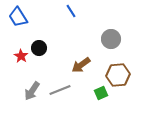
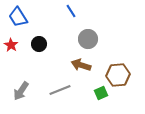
gray circle: moved 23 px left
black circle: moved 4 px up
red star: moved 10 px left, 11 px up
brown arrow: rotated 54 degrees clockwise
gray arrow: moved 11 px left
